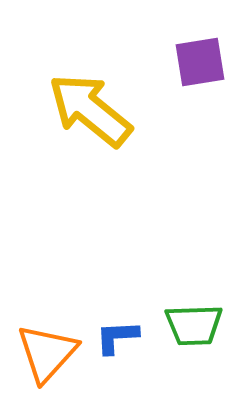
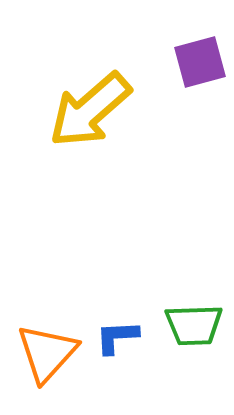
purple square: rotated 6 degrees counterclockwise
yellow arrow: rotated 80 degrees counterclockwise
